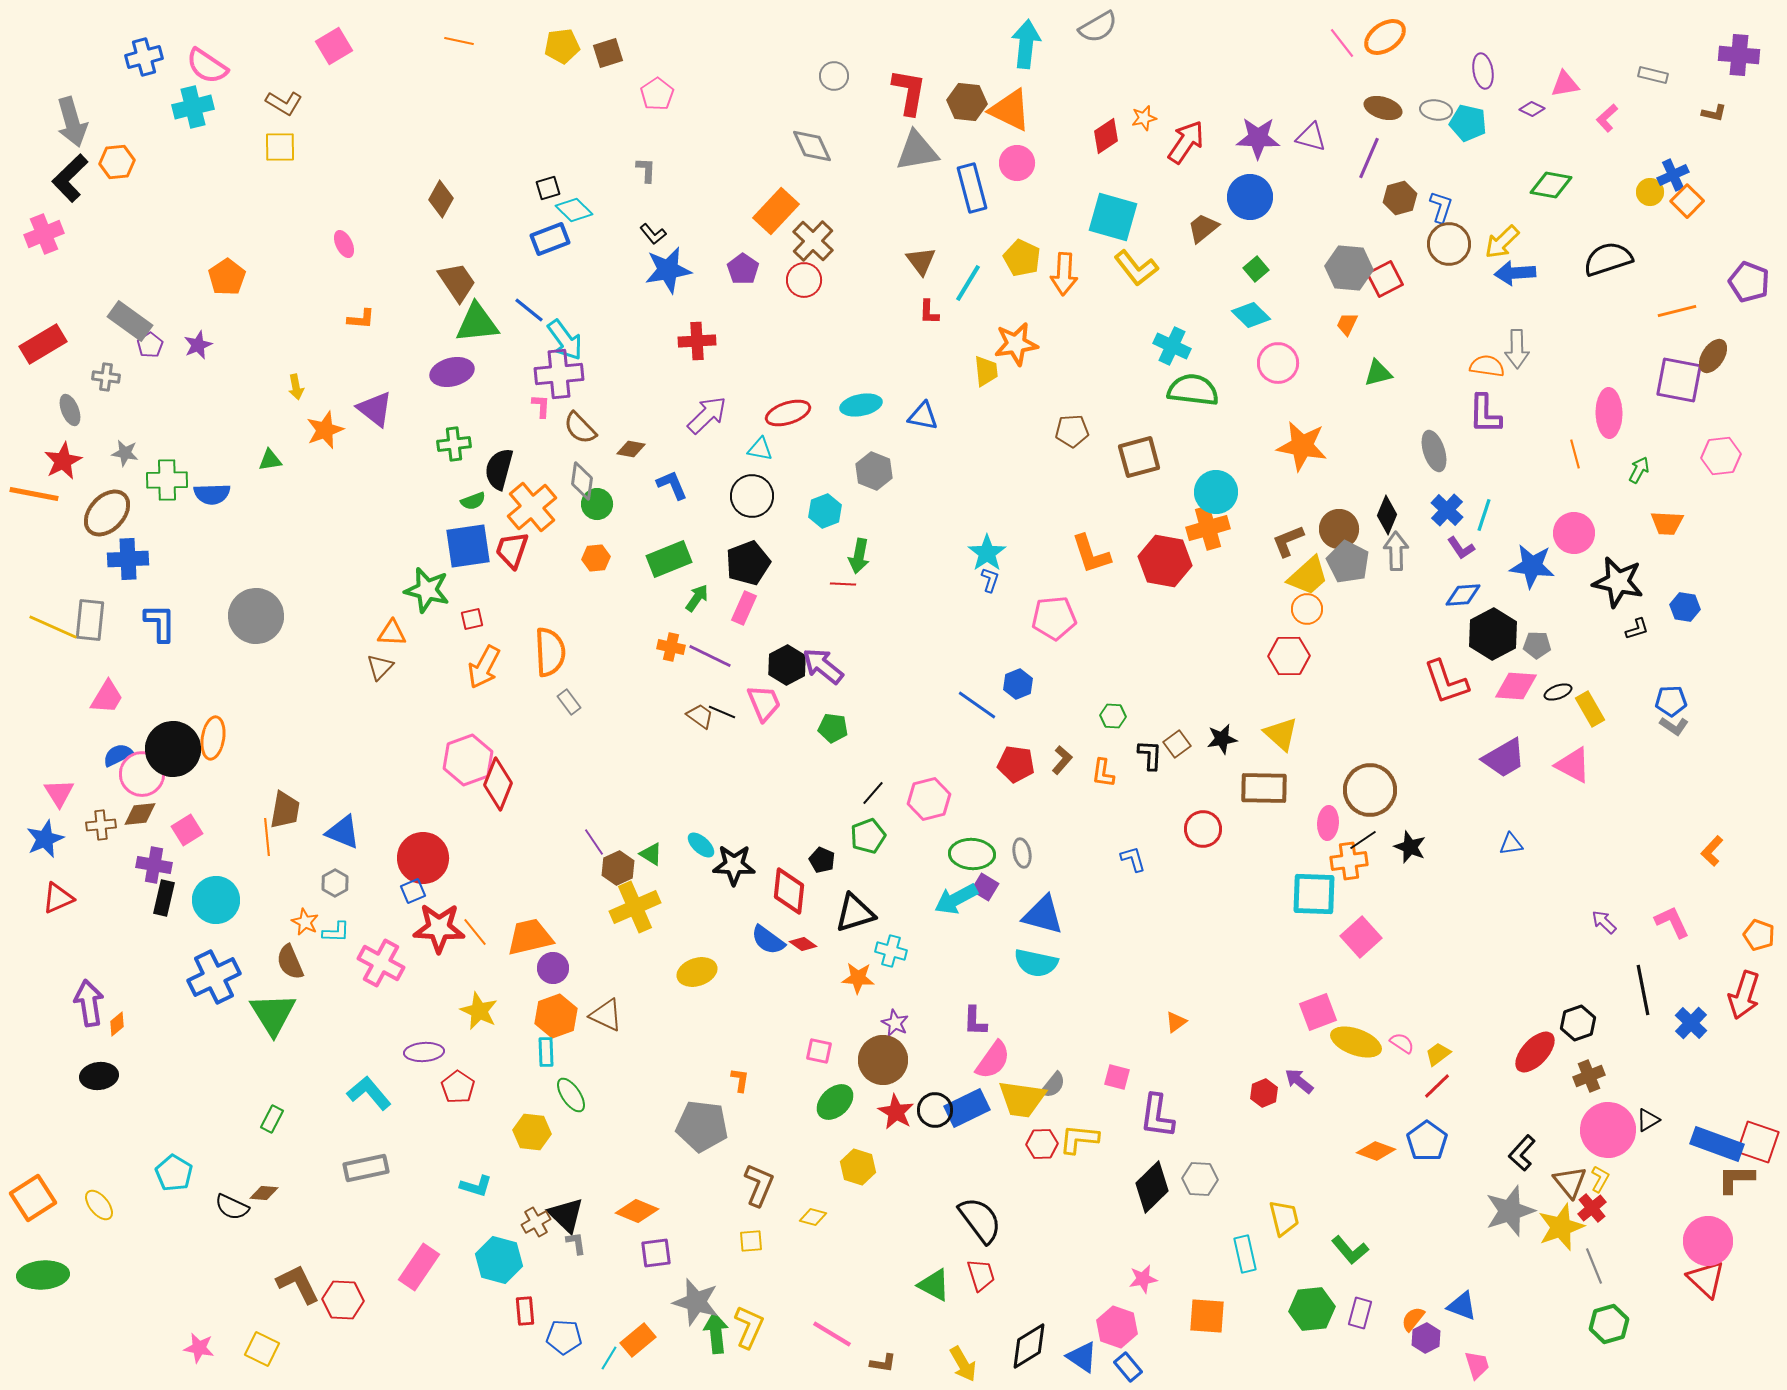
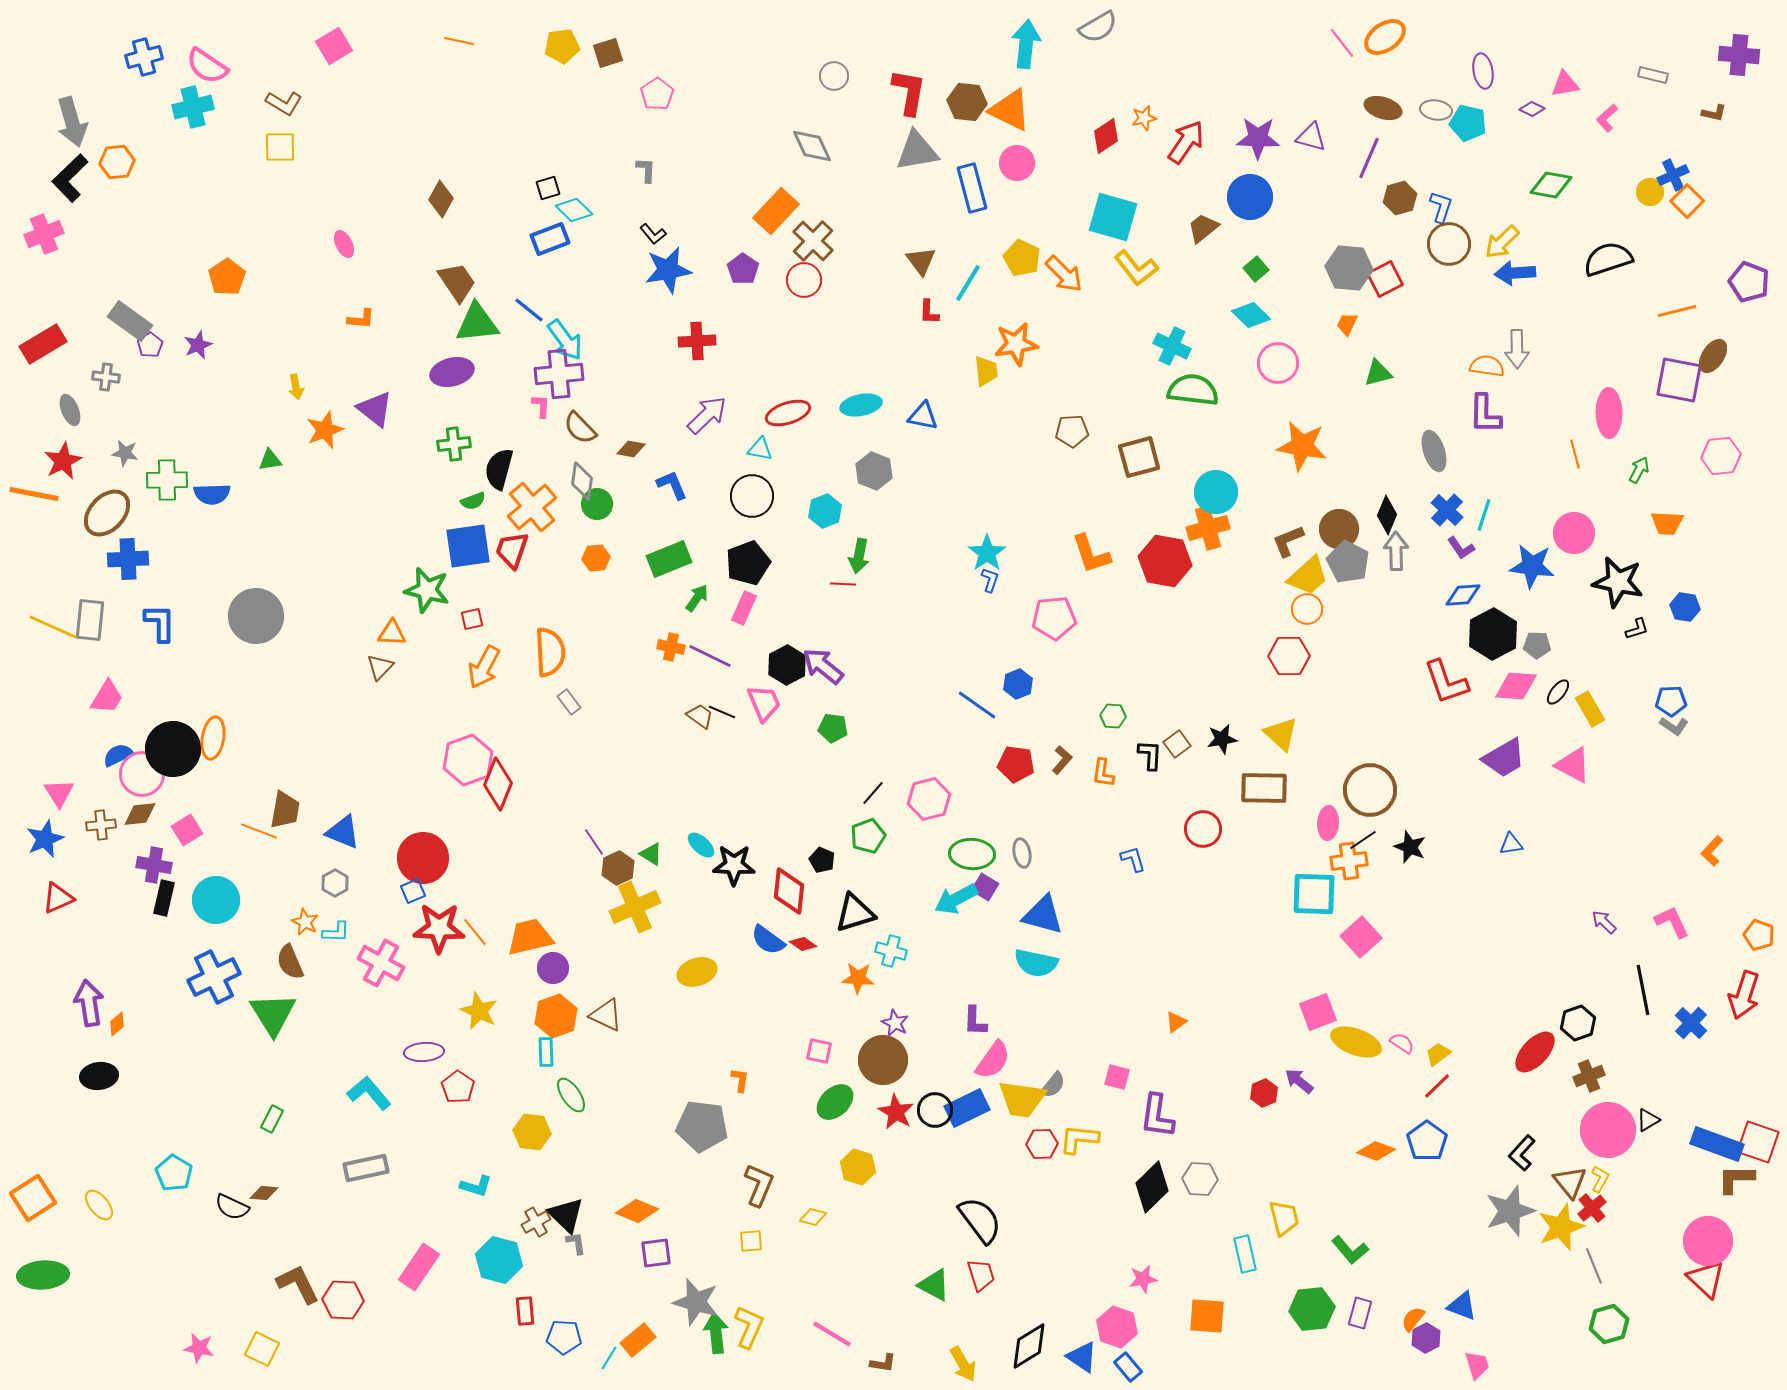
orange arrow at (1064, 274): rotated 48 degrees counterclockwise
black ellipse at (1558, 692): rotated 32 degrees counterclockwise
orange line at (267, 837): moved 8 px left, 6 px up; rotated 63 degrees counterclockwise
